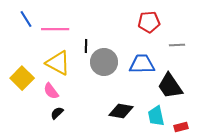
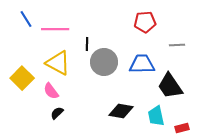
red pentagon: moved 4 px left
black line: moved 1 px right, 2 px up
red rectangle: moved 1 px right, 1 px down
